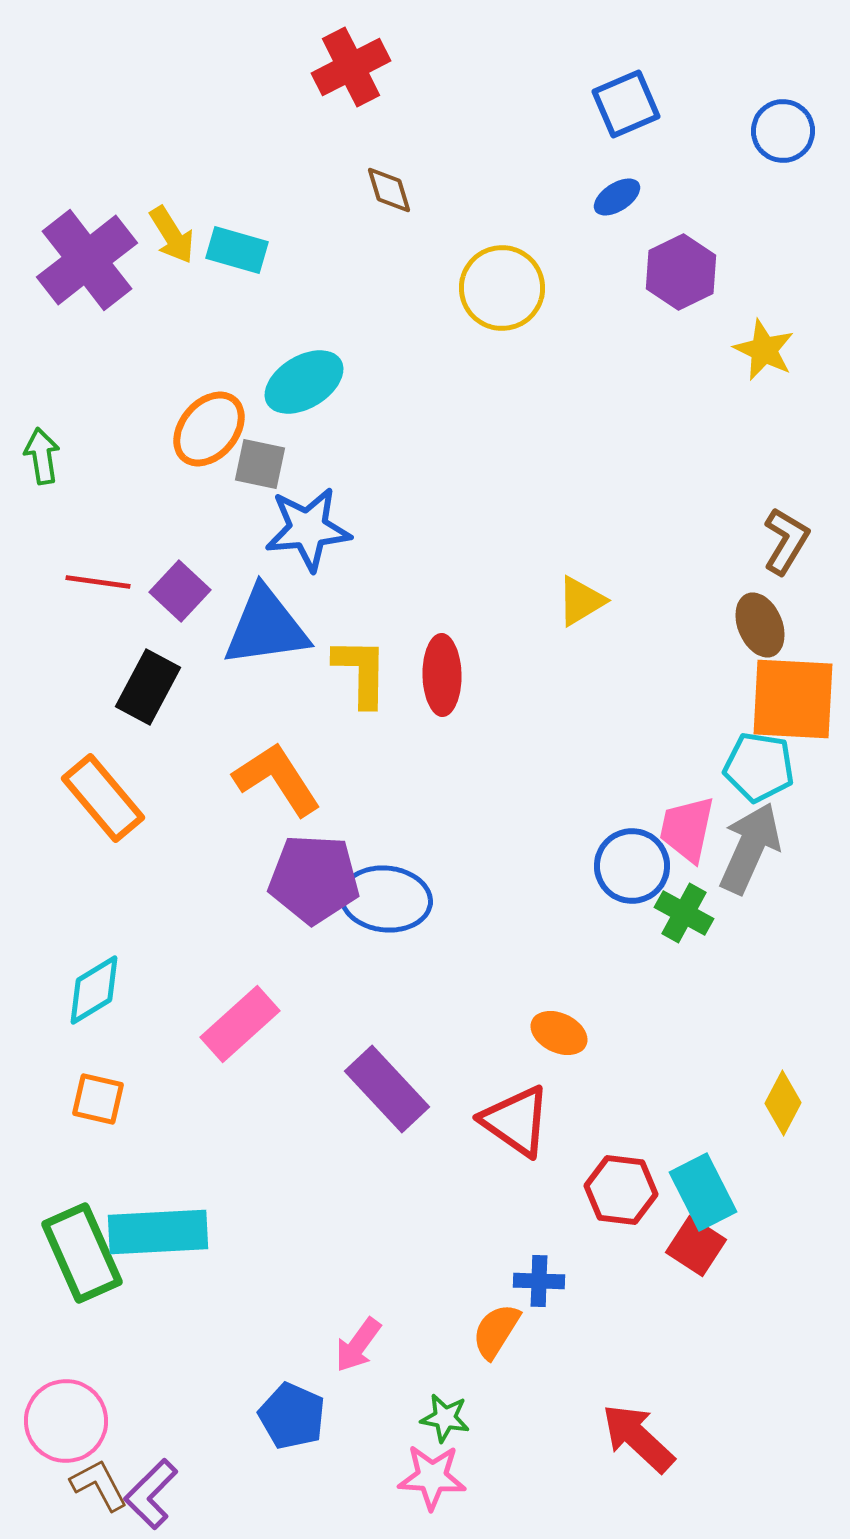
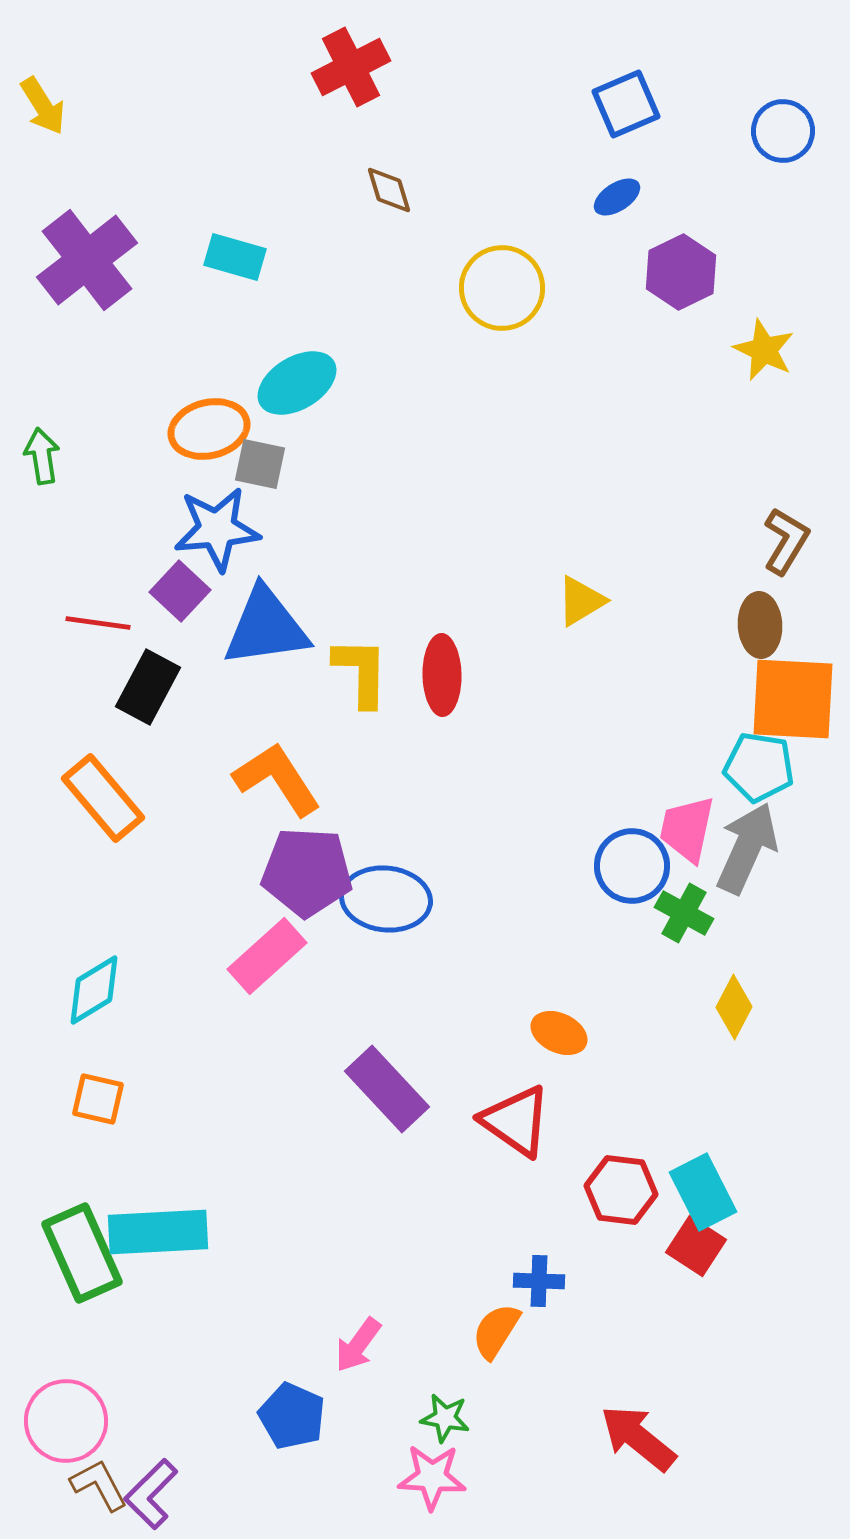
yellow arrow at (172, 235): moved 129 px left, 129 px up
cyan rectangle at (237, 250): moved 2 px left, 7 px down
cyan ellipse at (304, 382): moved 7 px left, 1 px down
orange ellipse at (209, 429): rotated 36 degrees clockwise
blue star at (308, 529): moved 91 px left
red line at (98, 582): moved 41 px down
brown ellipse at (760, 625): rotated 20 degrees clockwise
gray arrow at (750, 848): moved 3 px left
purple pentagon at (314, 879): moved 7 px left, 7 px up
pink rectangle at (240, 1024): moved 27 px right, 68 px up
yellow diamond at (783, 1103): moved 49 px left, 96 px up
red arrow at (638, 1438): rotated 4 degrees counterclockwise
